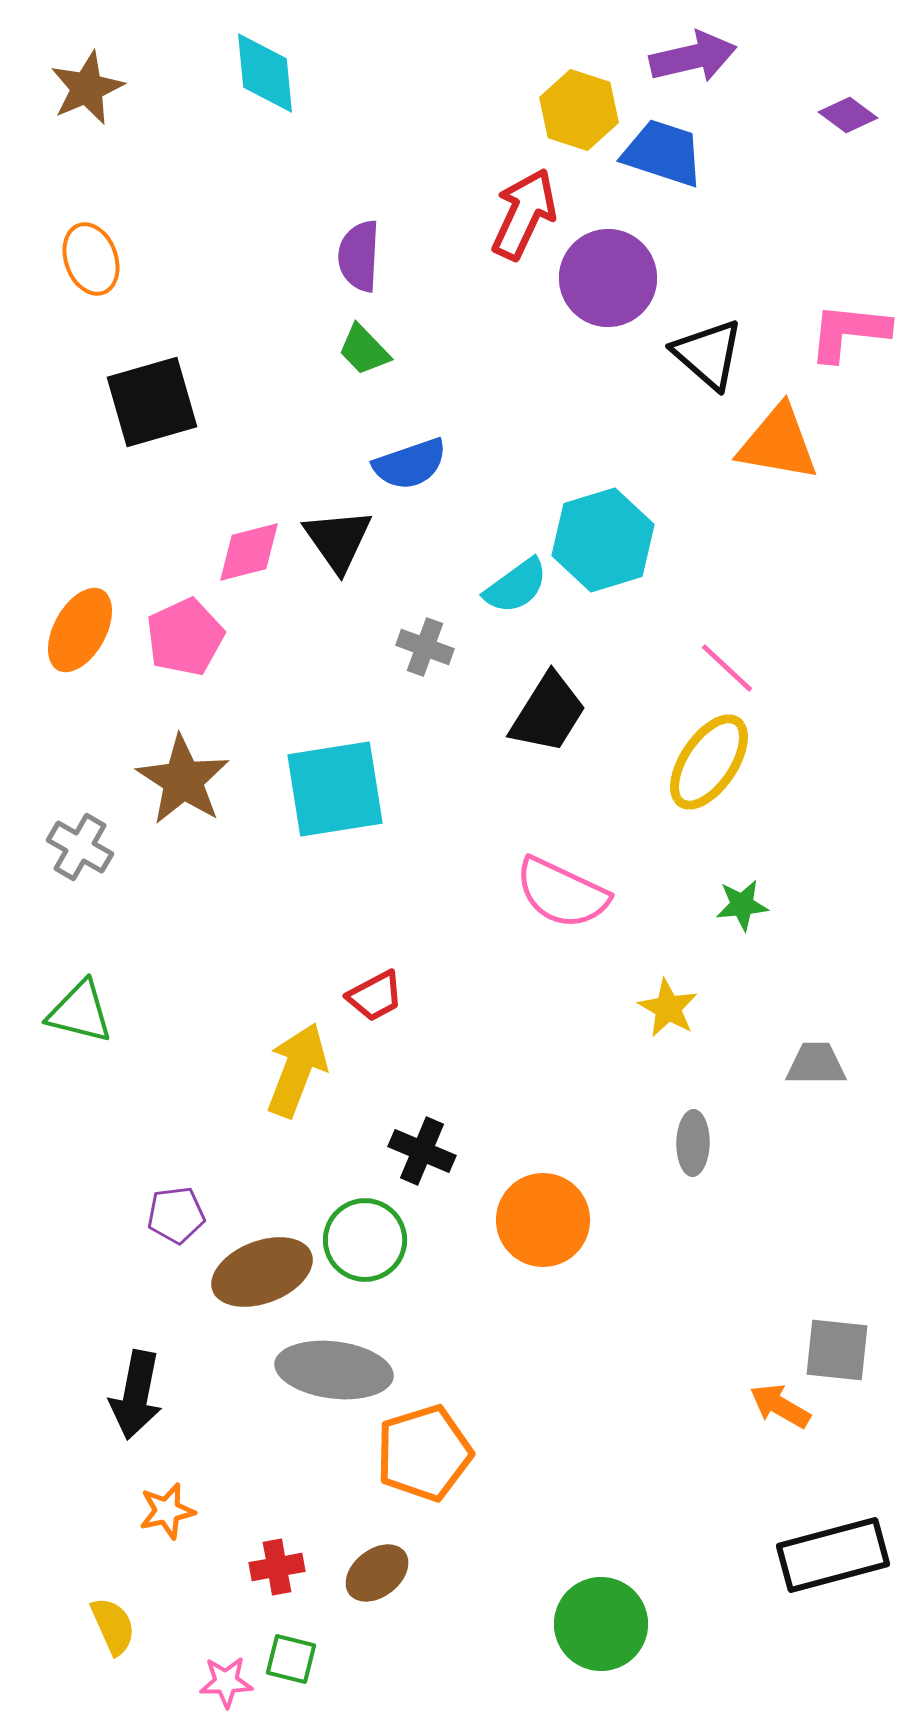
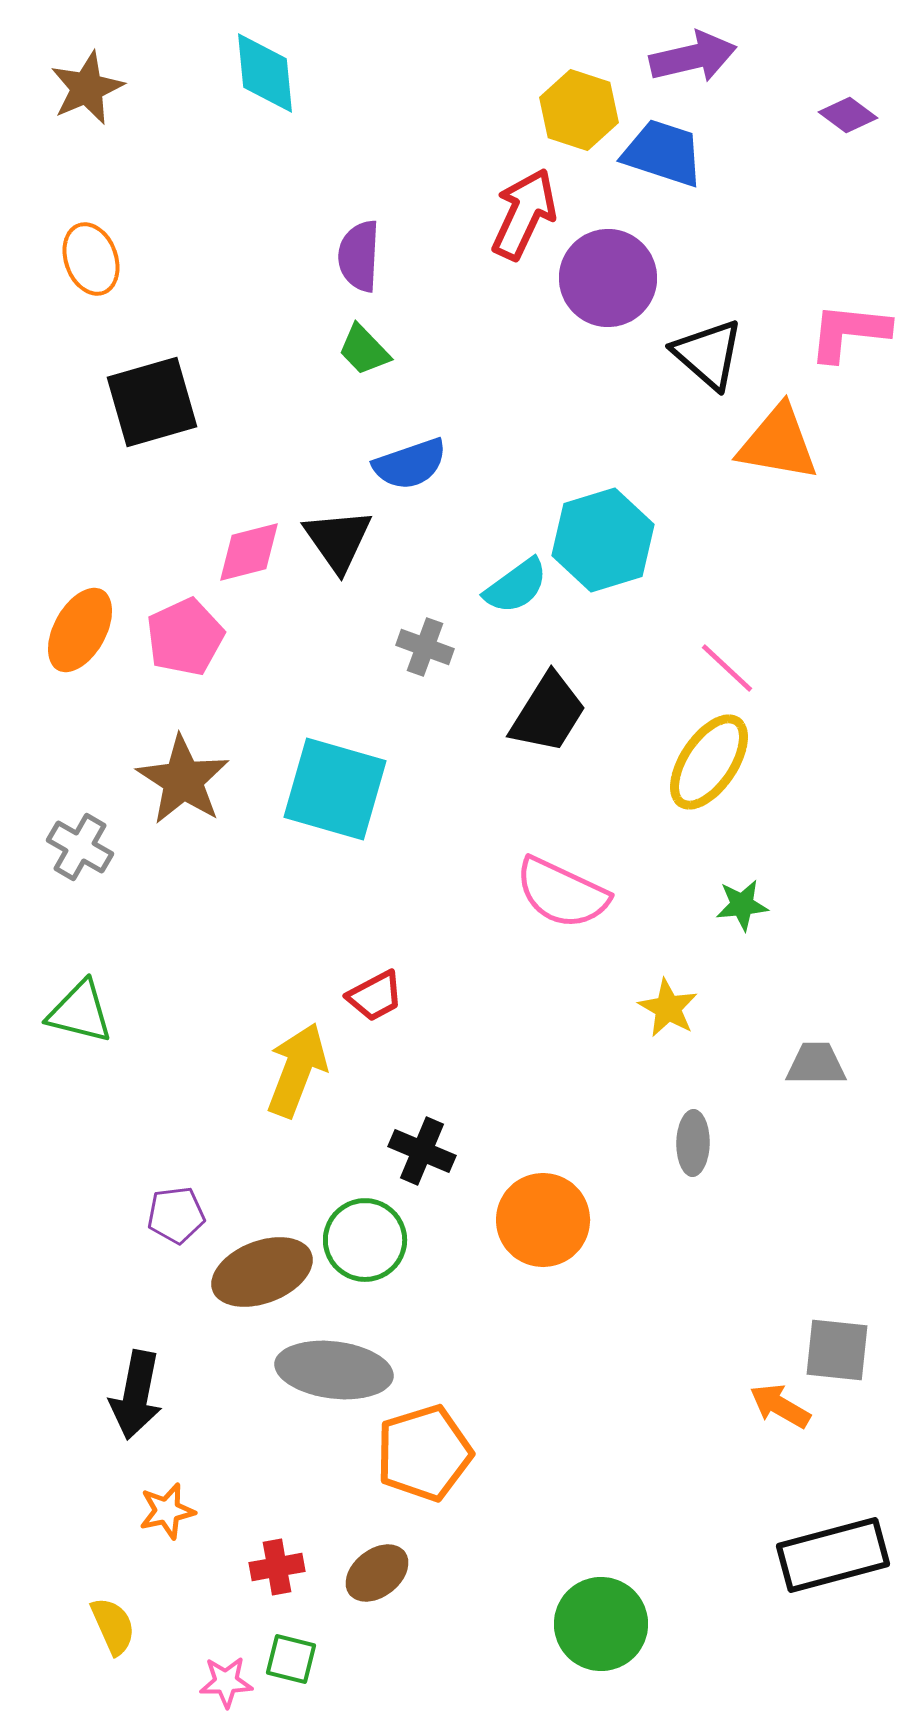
cyan square at (335, 789): rotated 25 degrees clockwise
